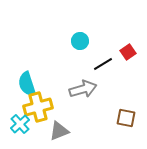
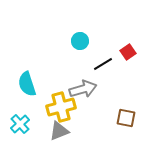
yellow cross: moved 23 px right
